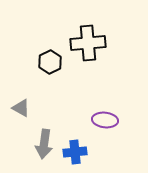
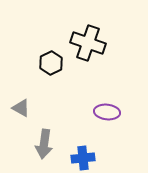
black cross: rotated 24 degrees clockwise
black hexagon: moved 1 px right, 1 px down
purple ellipse: moved 2 px right, 8 px up
blue cross: moved 8 px right, 6 px down
